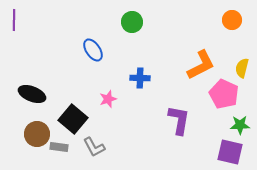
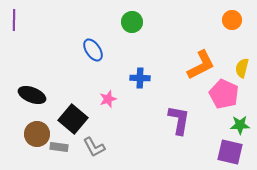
black ellipse: moved 1 px down
